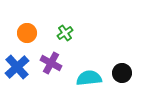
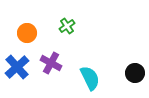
green cross: moved 2 px right, 7 px up
black circle: moved 13 px right
cyan semicircle: moved 1 px right; rotated 70 degrees clockwise
